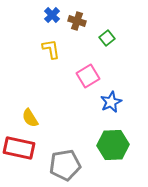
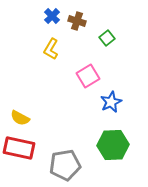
blue cross: moved 1 px down
yellow L-shape: rotated 140 degrees counterclockwise
yellow semicircle: moved 10 px left; rotated 30 degrees counterclockwise
